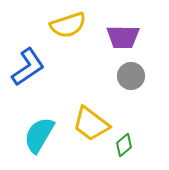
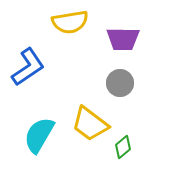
yellow semicircle: moved 2 px right, 3 px up; rotated 9 degrees clockwise
purple trapezoid: moved 2 px down
gray circle: moved 11 px left, 7 px down
yellow trapezoid: moved 1 px left
green diamond: moved 1 px left, 2 px down
